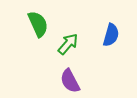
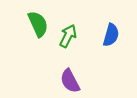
green arrow: moved 8 px up; rotated 15 degrees counterclockwise
